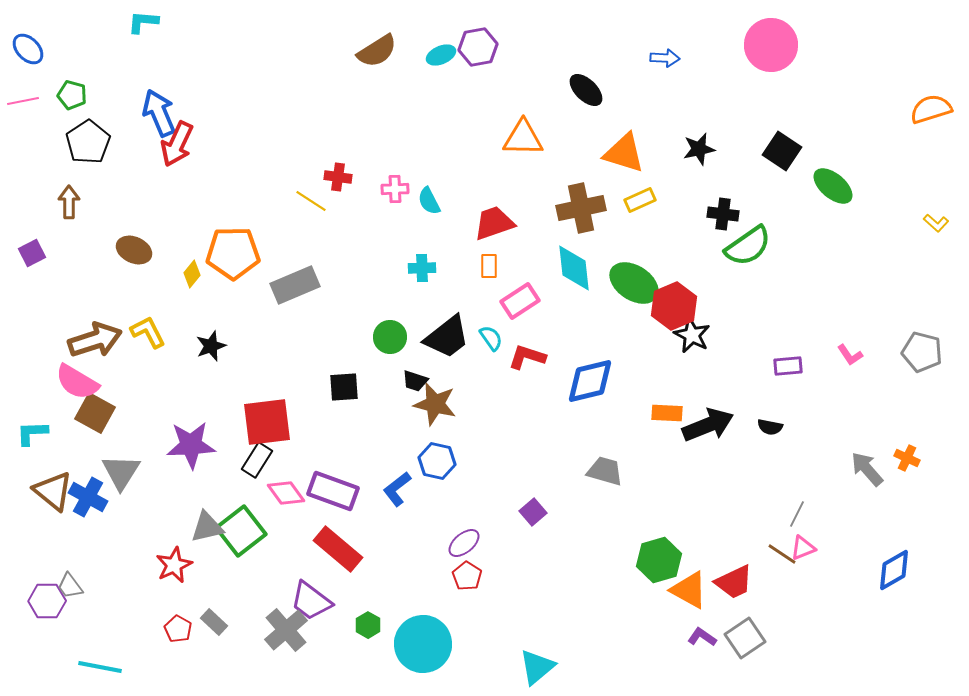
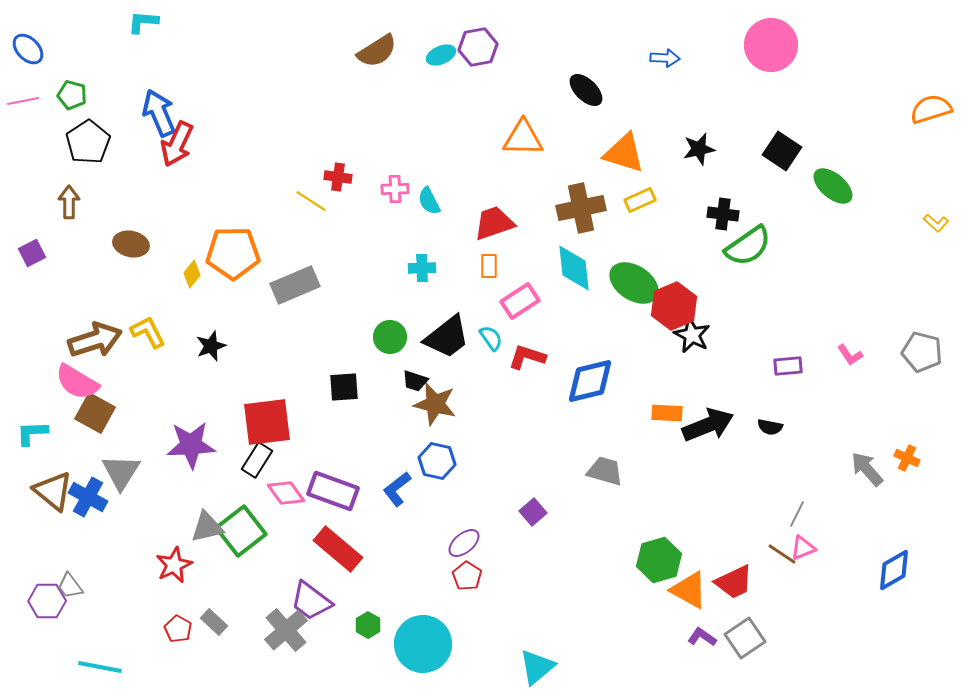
brown ellipse at (134, 250): moved 3 px left, 6 px up; rotated 12 degrees counterclockwise
